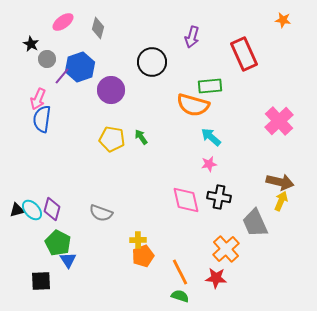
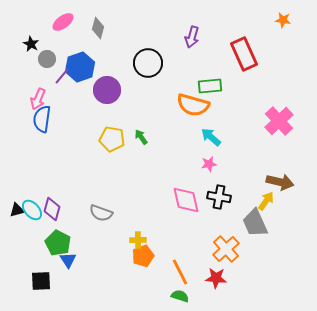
black circle: moved 4 px left, 1 px down
purple circle: moved 4 px left
yellow arrow: moved 15 px left; rotated 12 degrees clockwise
